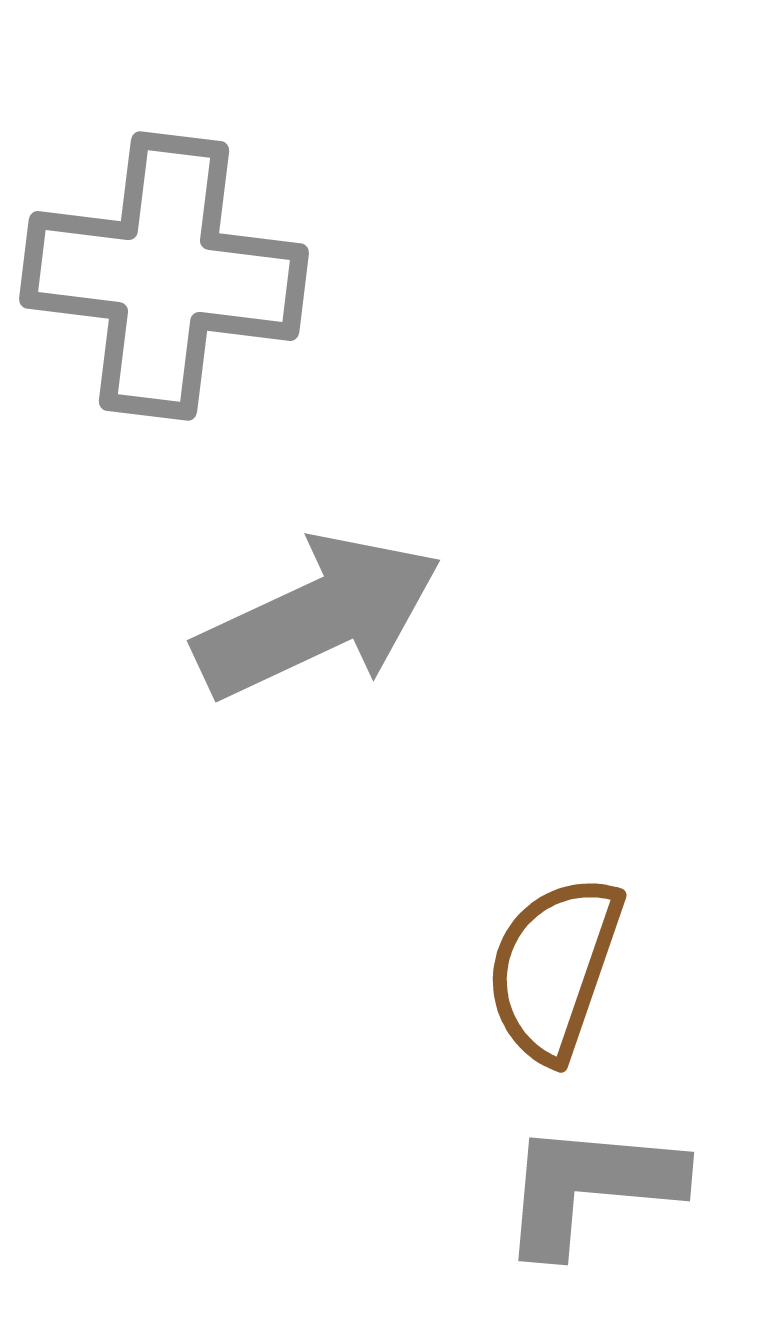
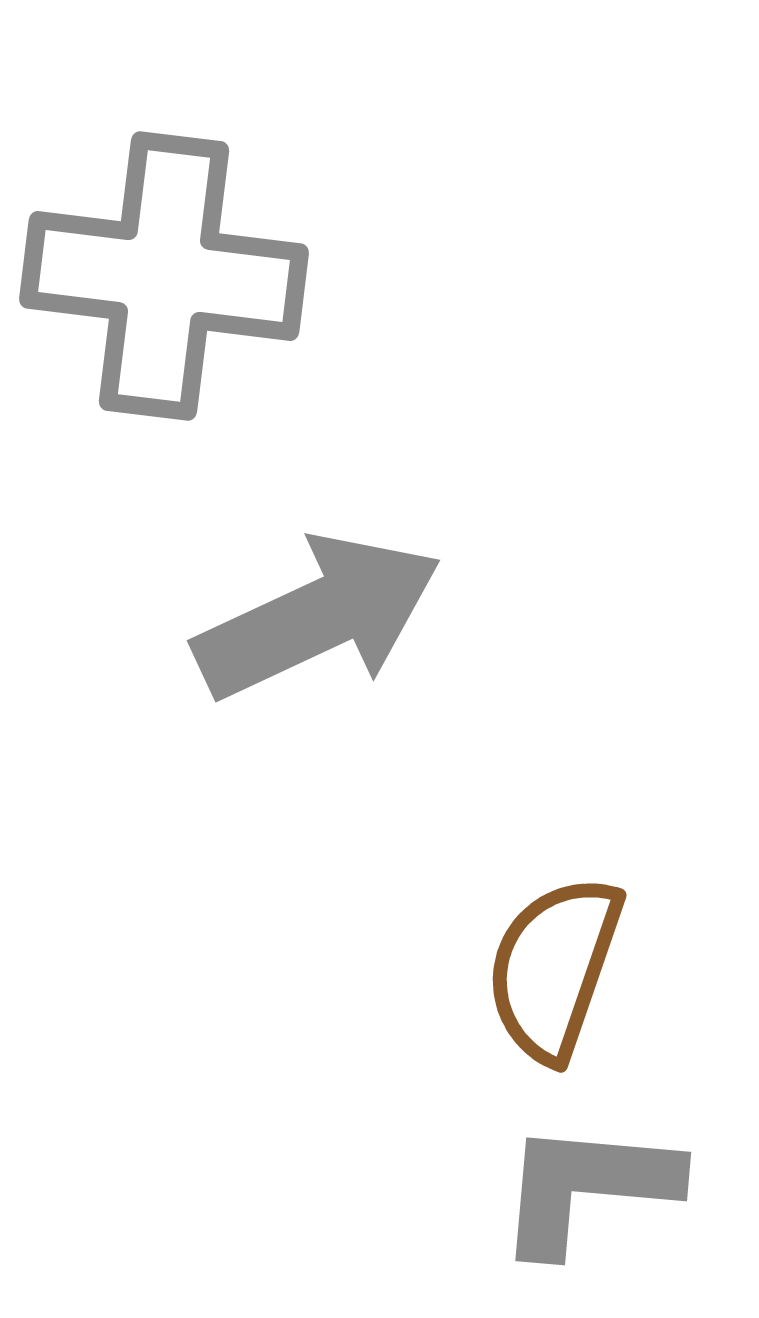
gray L-shape: moved 3 px left
